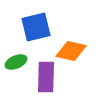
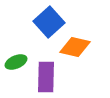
blue square: moved 13 px right, 5 px up; rotated 28 degrees counterclockwise
orange diamond: moved 4 px right, 4 px up
